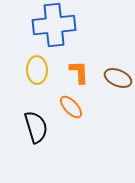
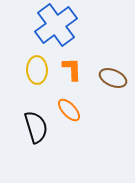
blue cross: moved 2 px right; rotated 30 degrees counterclockwise
orange L-shape: moved 7 px left, 3 px up
brown ellipse: moved 5 px left
orange ellipse: moved 2 px left, 3 px down
